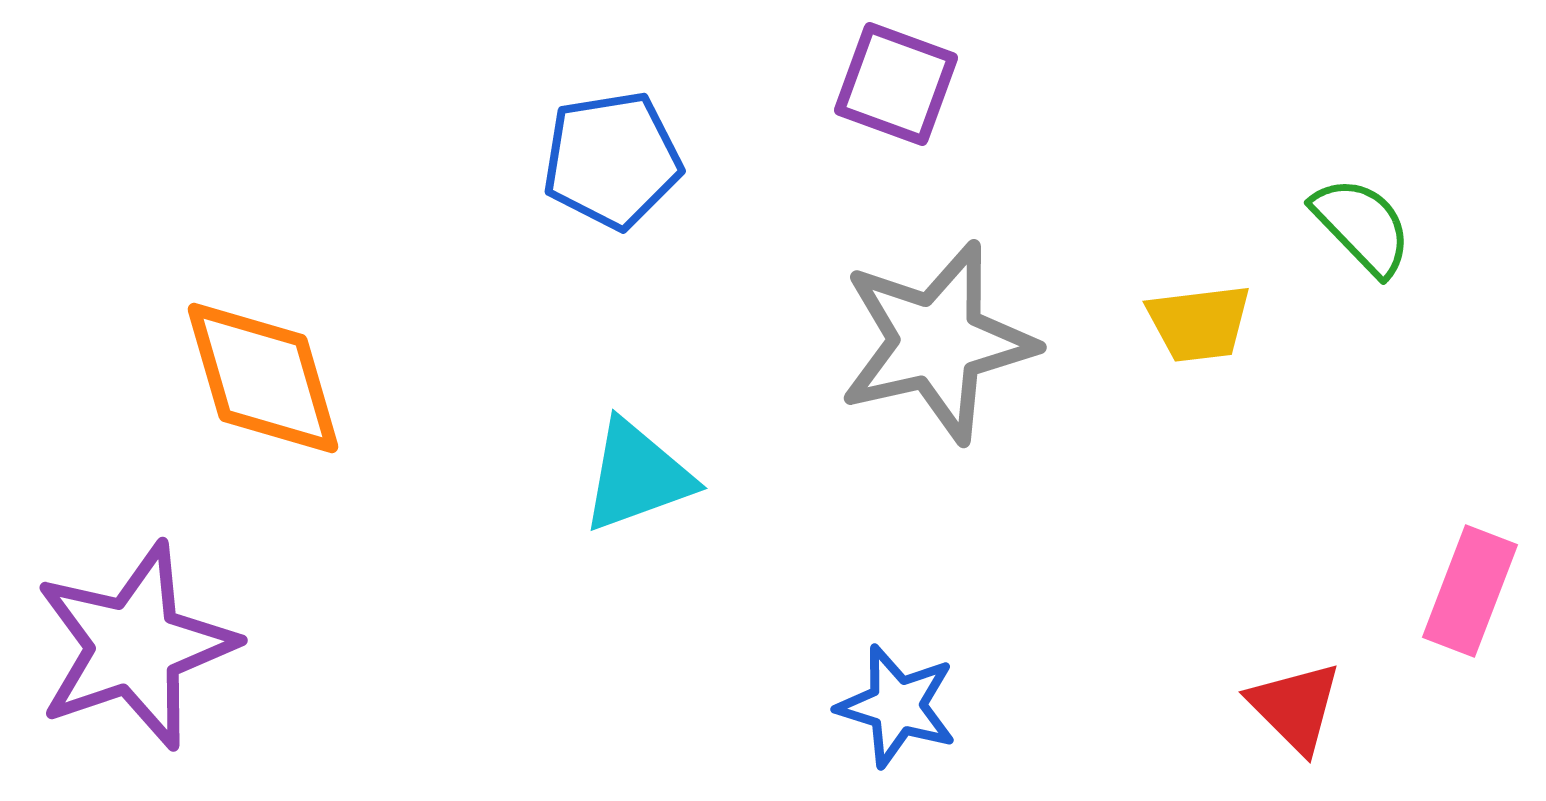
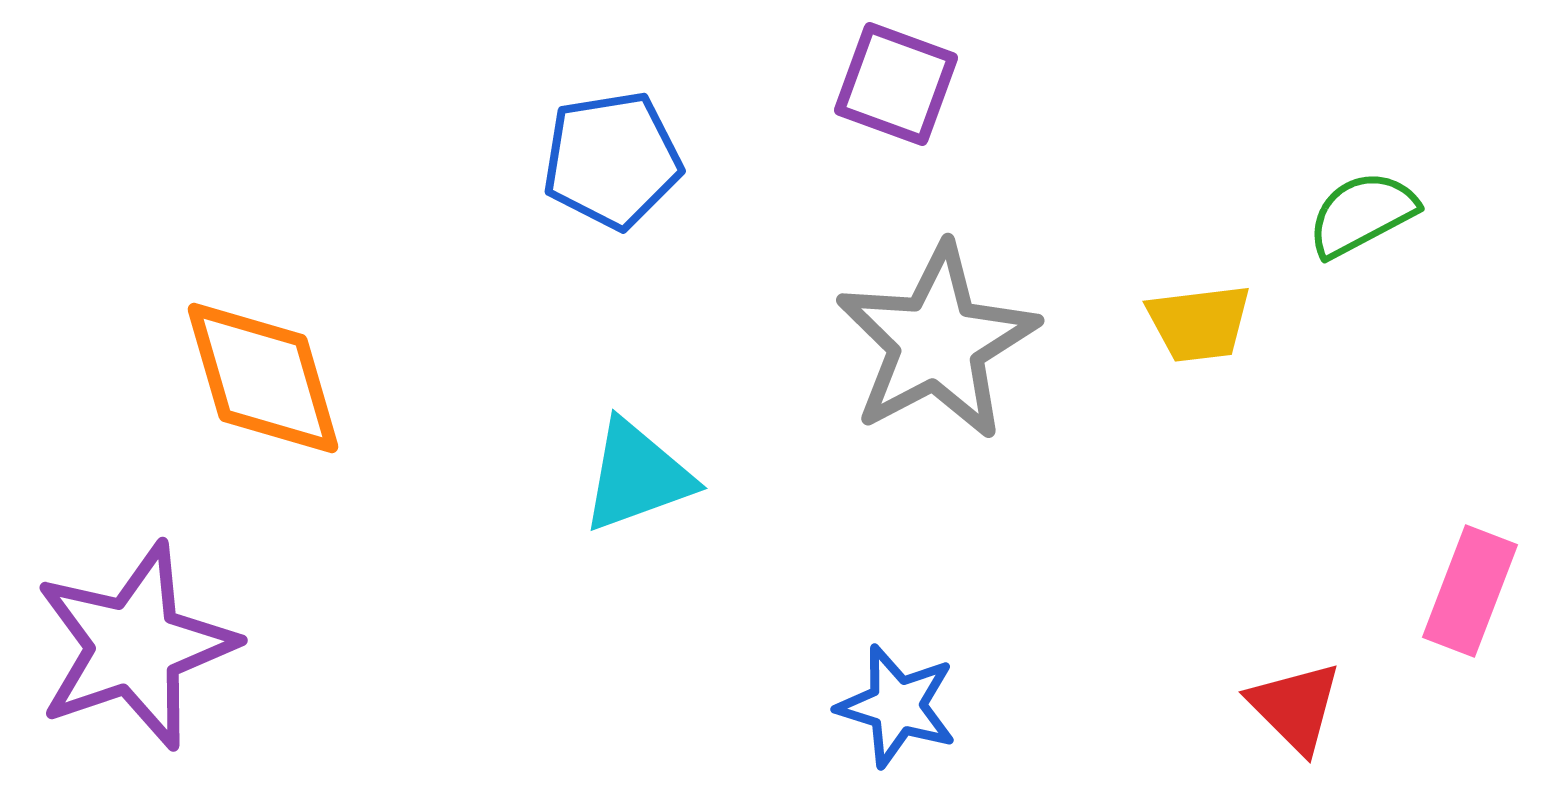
green semicircle: moved 12 px up; rotated 74 degrees counterclockwise
gray star: rotated 15 degrees counterclockwise
